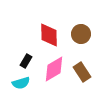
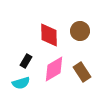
brown circle: moved 1 px left, 3 px up
